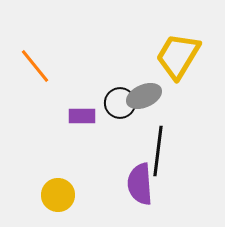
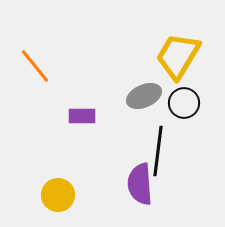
black circle: moved 64 px right
